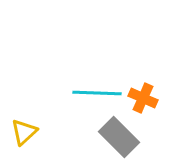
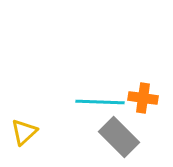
cyan line: moved 3 px right, 9 px down
orange cross: rotated 16 degrees counterclockwise
